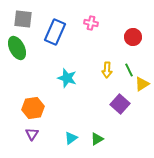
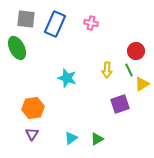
gray square: moved 3 px right
blue rectangle: moved 8 px up
red circle: moved 3 px right, 14 px down
purple square: rotated 30 degrees clockwise
